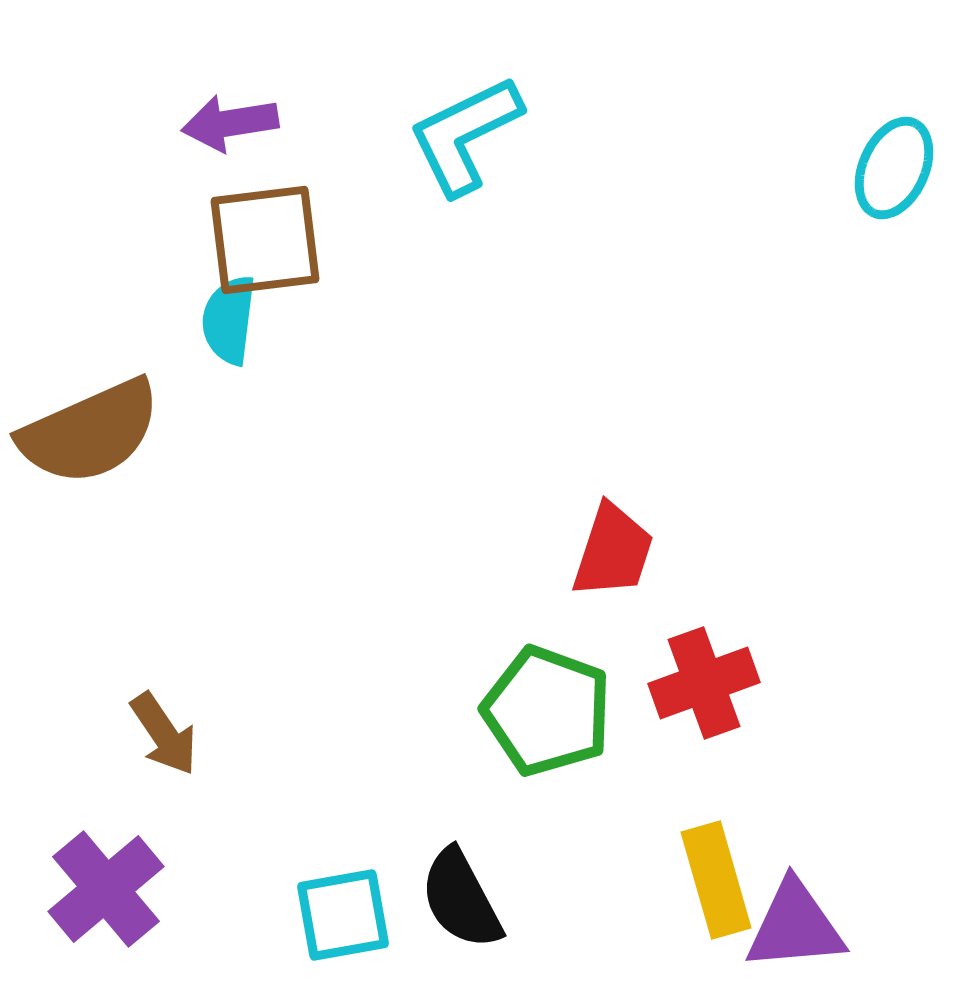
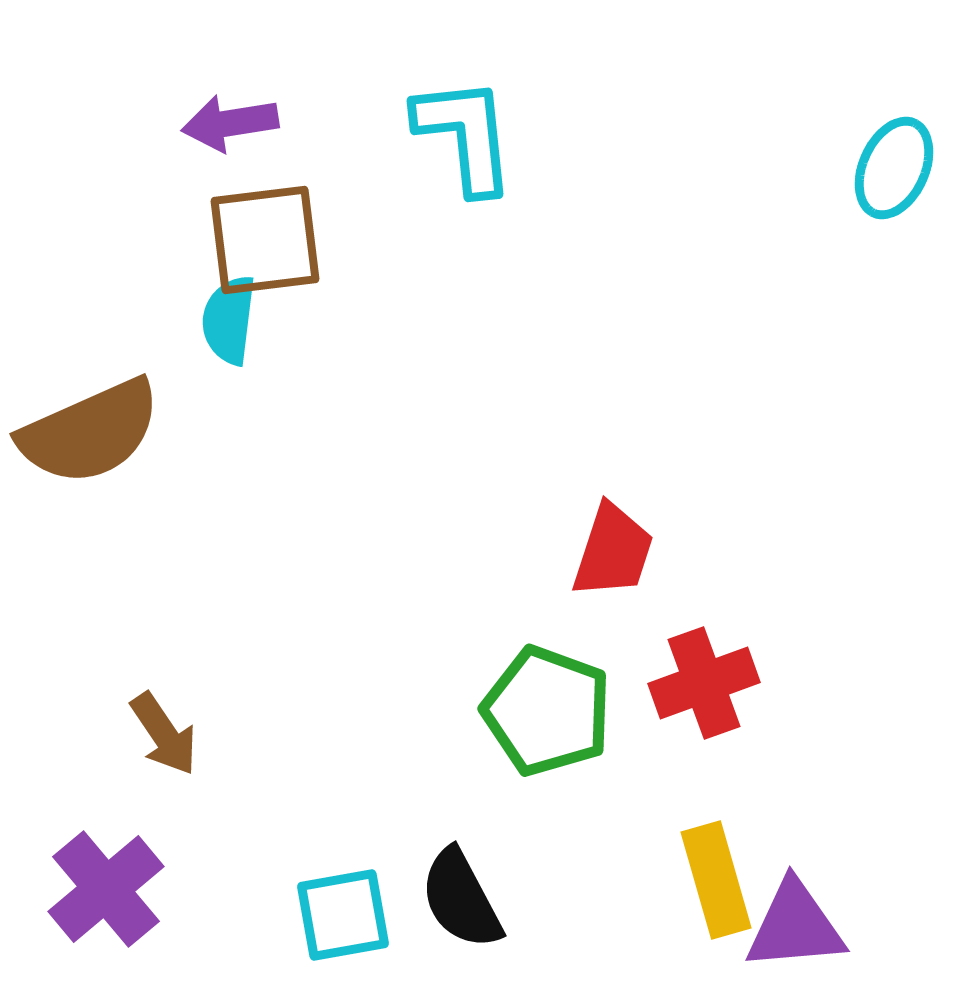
cyan L-shape: rotated 110 degrees clockwise
